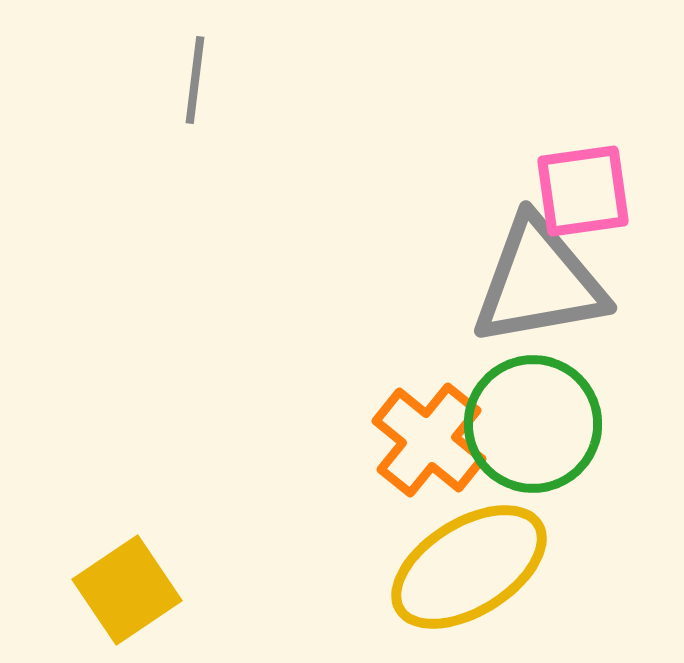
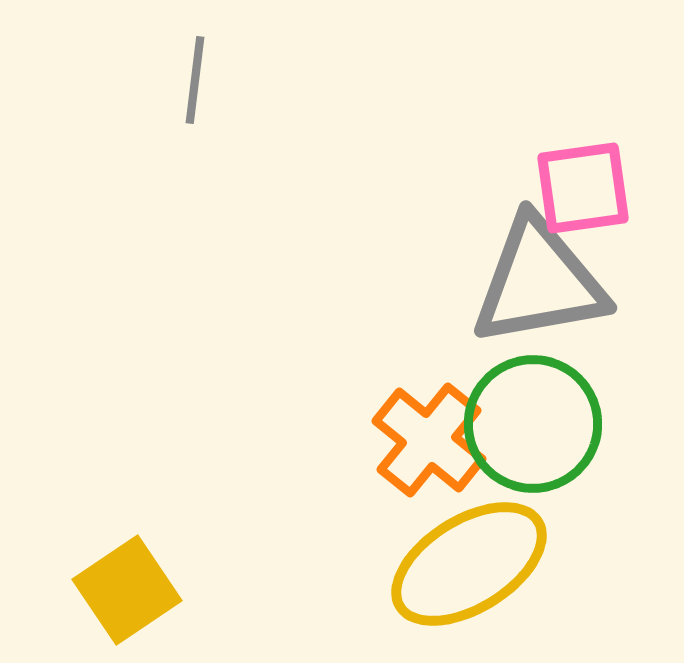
pink square: moved 3 px up
yellow ellipse: moved 3 px up
